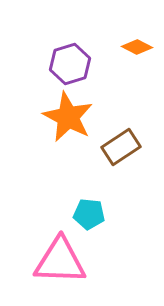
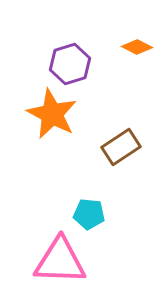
orange star: moved 16 px left, 3 px up
